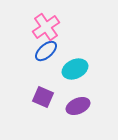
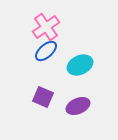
cyan ellipse: moved 5 px right, 4 px up
